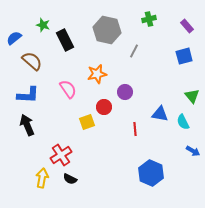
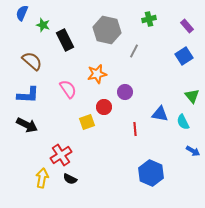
blue semicircle: moved 8 px right, 25 px up; rotated 28 degrees counterclockwise
blue square: rotated 18 degrees counterclockwise
black arrow: rotated 140 degrees clockwise
